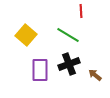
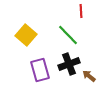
green line: rotated 15 degrees clockwise
purple rectangle: rotated 15 degrees counterclockwise
brown arrow: moved 6 px left, 1 px down
